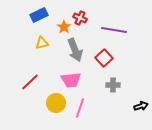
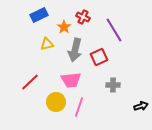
red cross: moved 3 px right, 1 px up
purple line: rotated 50 degrees clockwise
yellow triangle: moved 5 px right, 1 px down
gray arrow: rotated 35 degrees clockwise
red square: moved 5 px left, 1 px up; rotated 18 degrees clockwise
yellow circle: moved 1 px up
pink line: moved 1 px left, 1 px up
